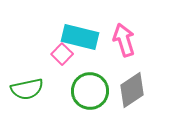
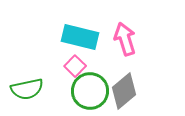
pink arrow: moved 1 px right, 1 px up
pink square: moved 13 px right, 12 px down
gray diamond: moved 8 px left, 1 px down; rotated 6 degrees counterclockwise
